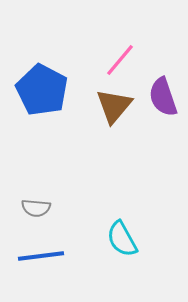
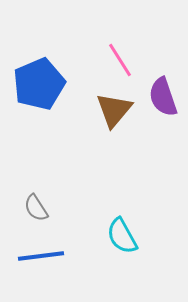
pink line: rotated 72 degrees counterclockwise
blue pentagon: moved 3 px left, 6 px up; rotated 21 degrees clockwise
brown triangle: moved 4 px down
gray semicircle: rotated 52 degrees clockwise
cyan semicircle: moved 3 px up
